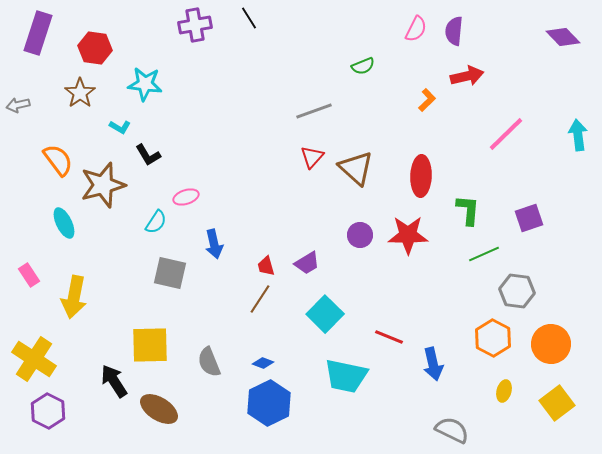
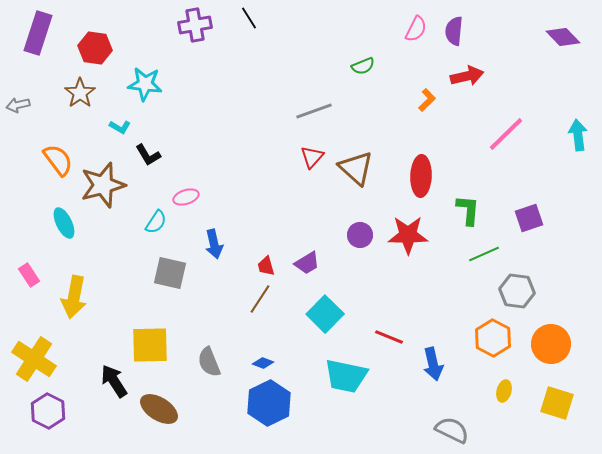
yellow square at (557, 403): rotated 36 degrees counterclockwise
